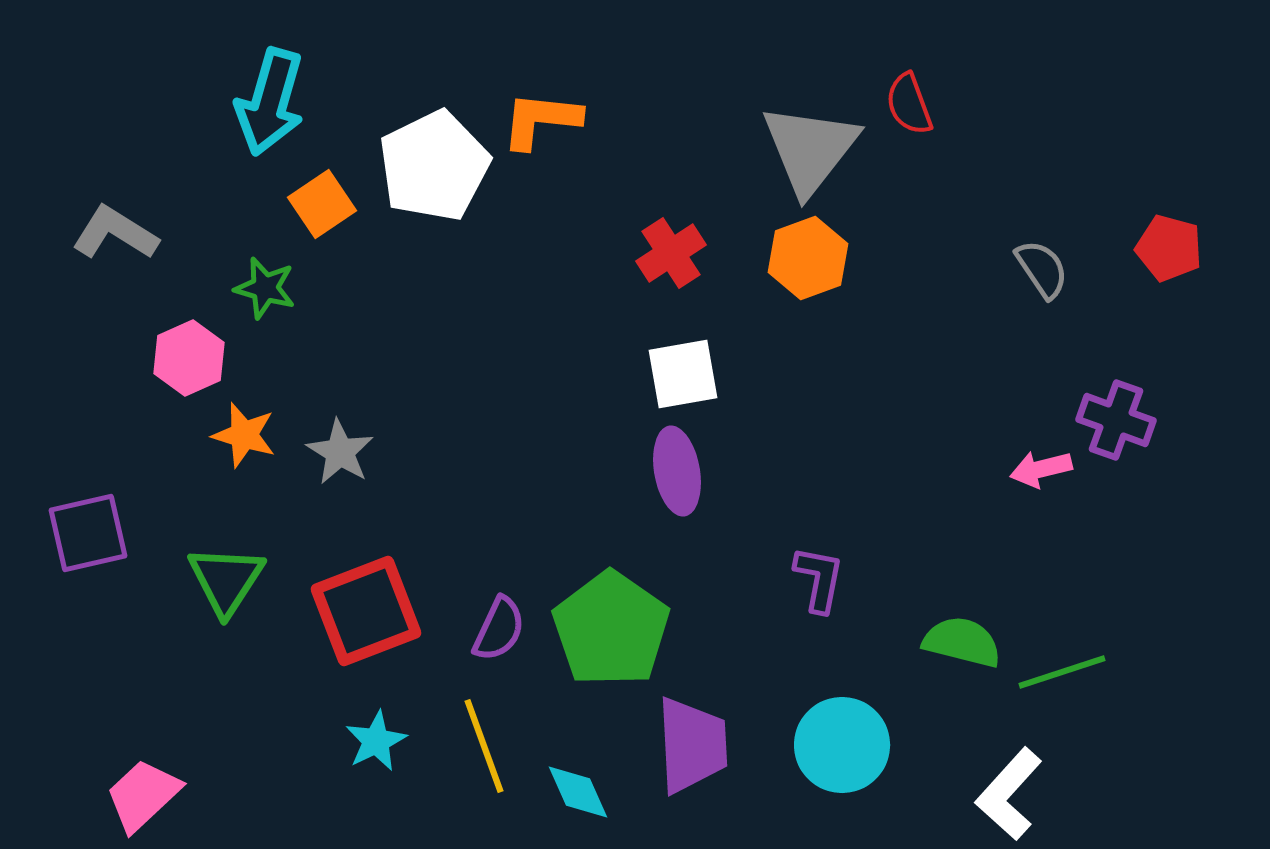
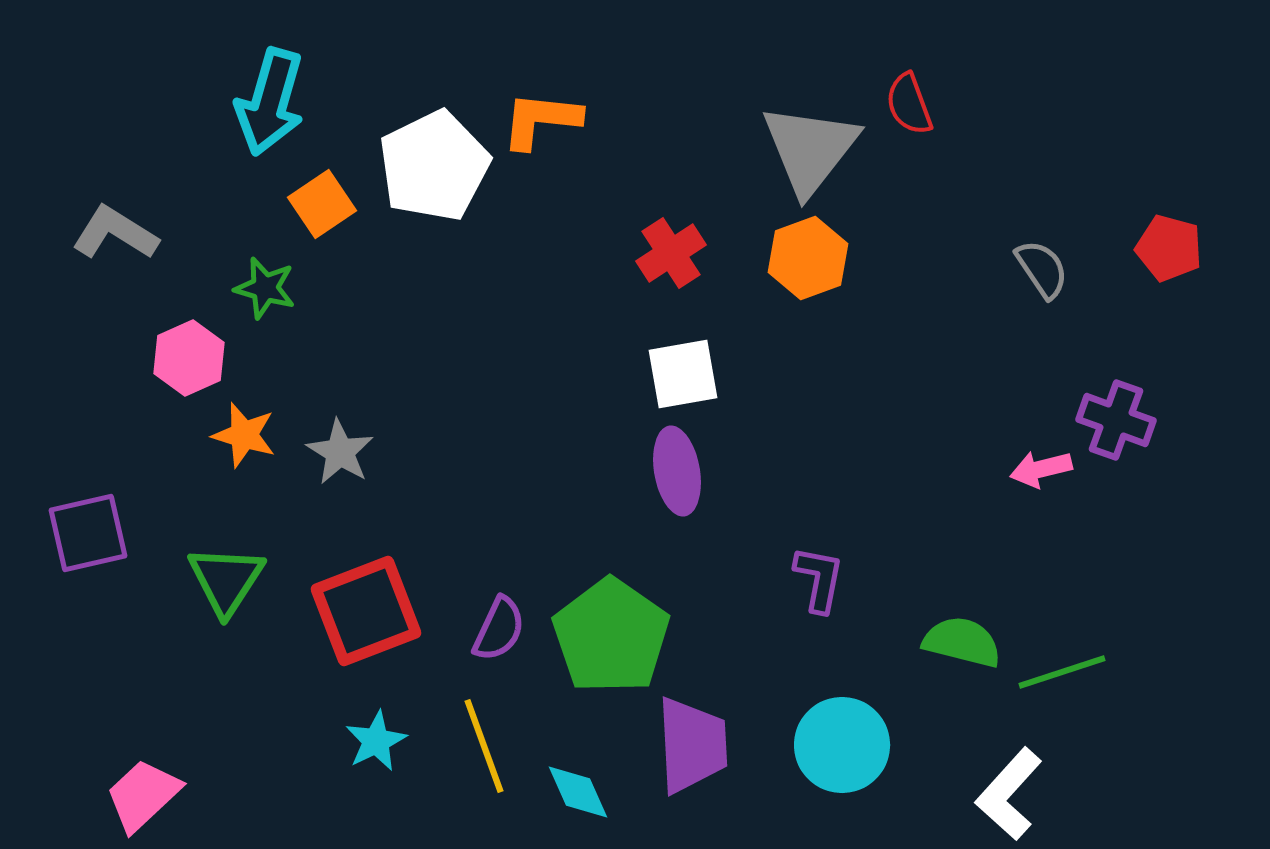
green pentagon: moved 7 px down
